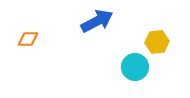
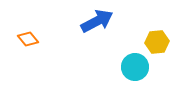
orange diamond: rotated 50 degrees clockwise
